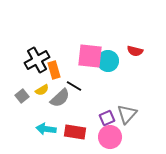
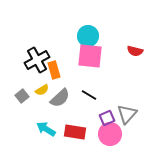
cyan circle: moved 20 px left, 25 px up
black line: moved 15 px right, 9 px down
cyan arrow: rotated 24 degrees clockwise
pink circle: moved 3 px up
